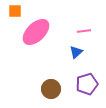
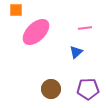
orange square: moved 1 px right, 1 px up
pink line: moved 1 px right, 3 px up
purple pentagon: moved 1 px right, 5 px down; rotated 15 degrees clockwise
